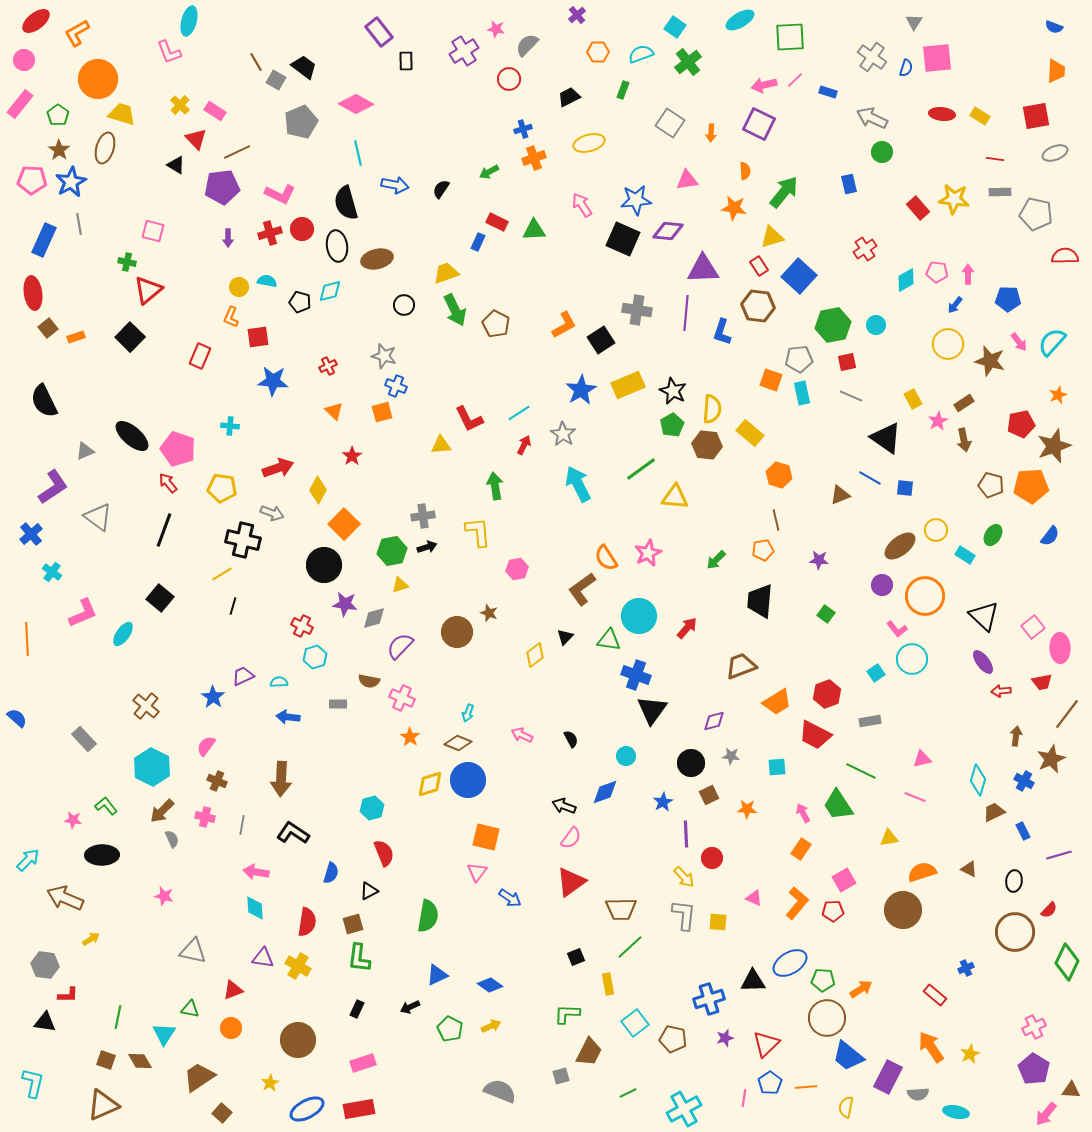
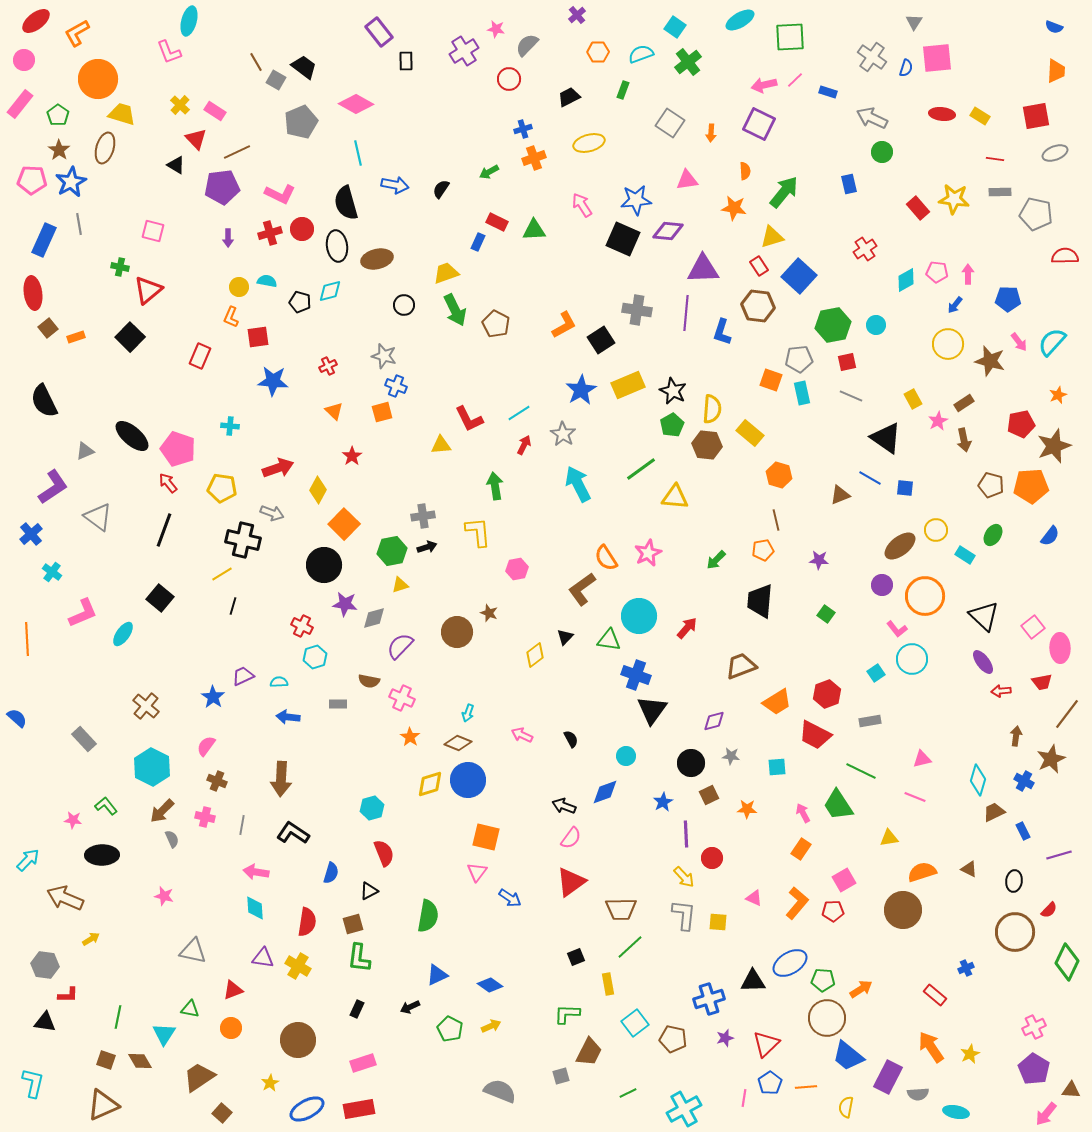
green cross at (127, 262): moved 7 px left, 5 px down
